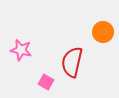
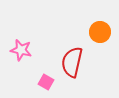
orange circle: moved 3 px left
